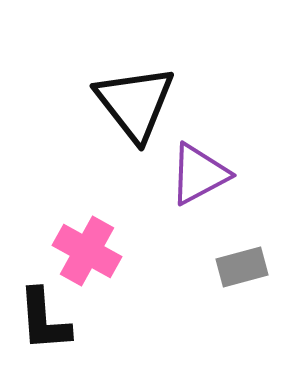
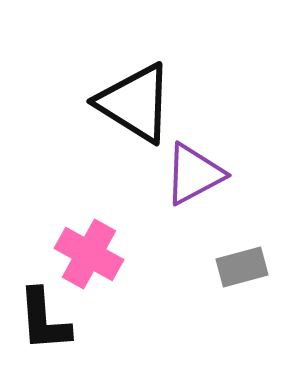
black triangle: rotated 20 degrees counterclockwise
purple triangle: moved 5 px left
pink cross: moved 2 px right, 3 px down
